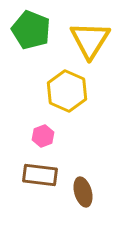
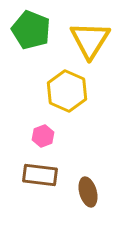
brown ellipse: moved 5 px right
